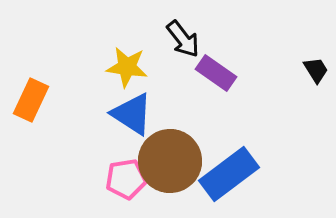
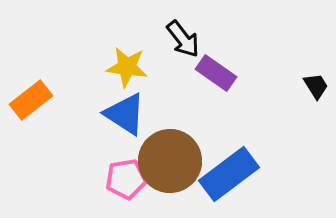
black trapezoid: moved 16 px down
orange rectangle: rotated 27 degrees clockwise
blue triangle: moved 7 px left
